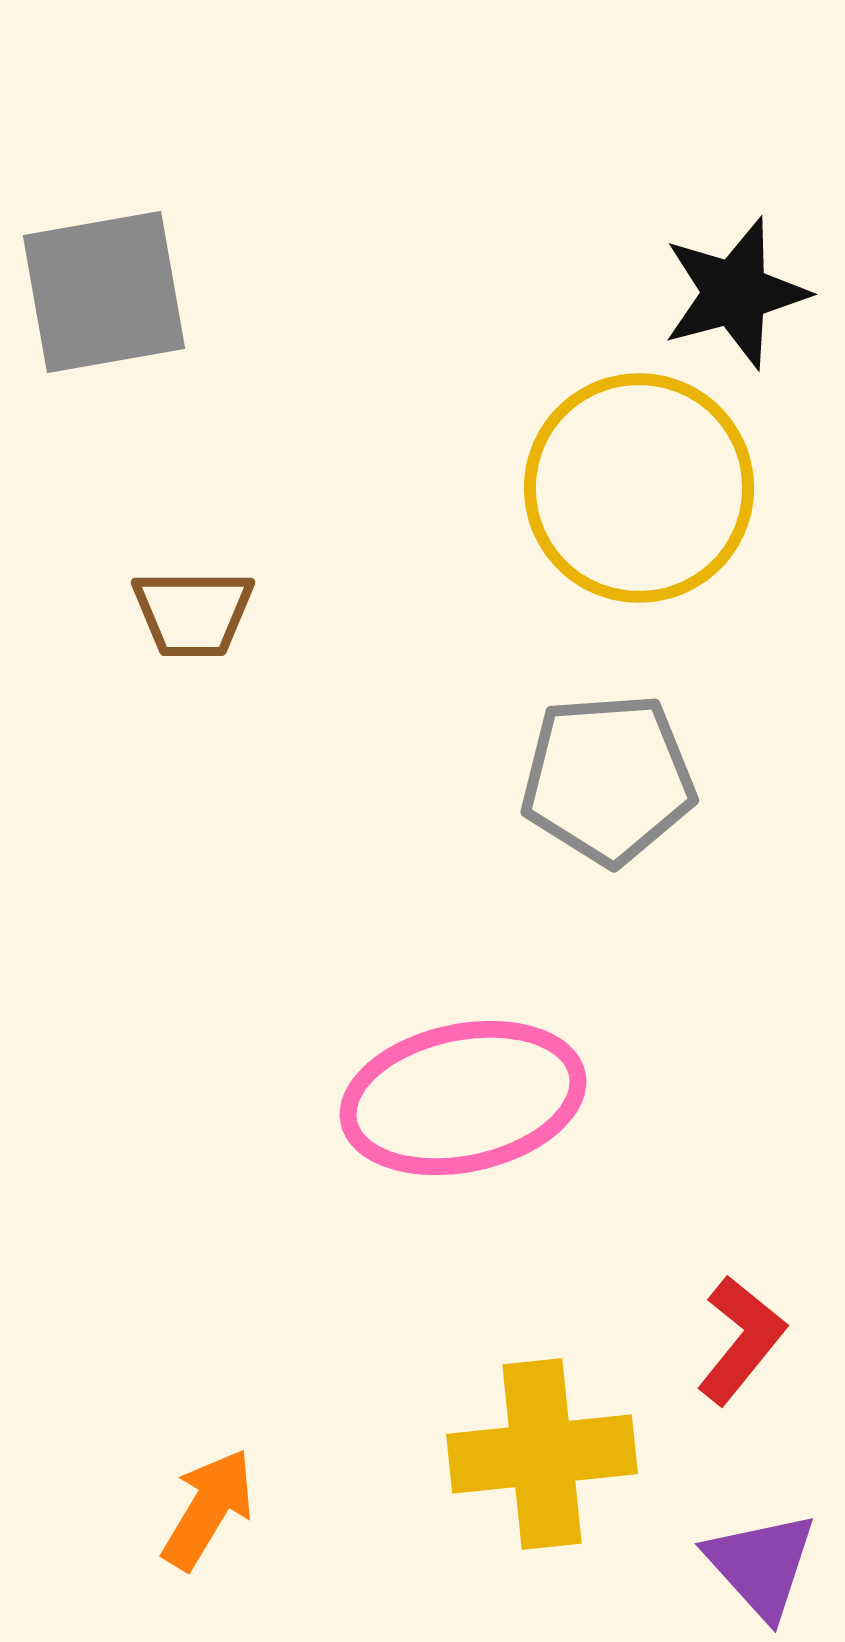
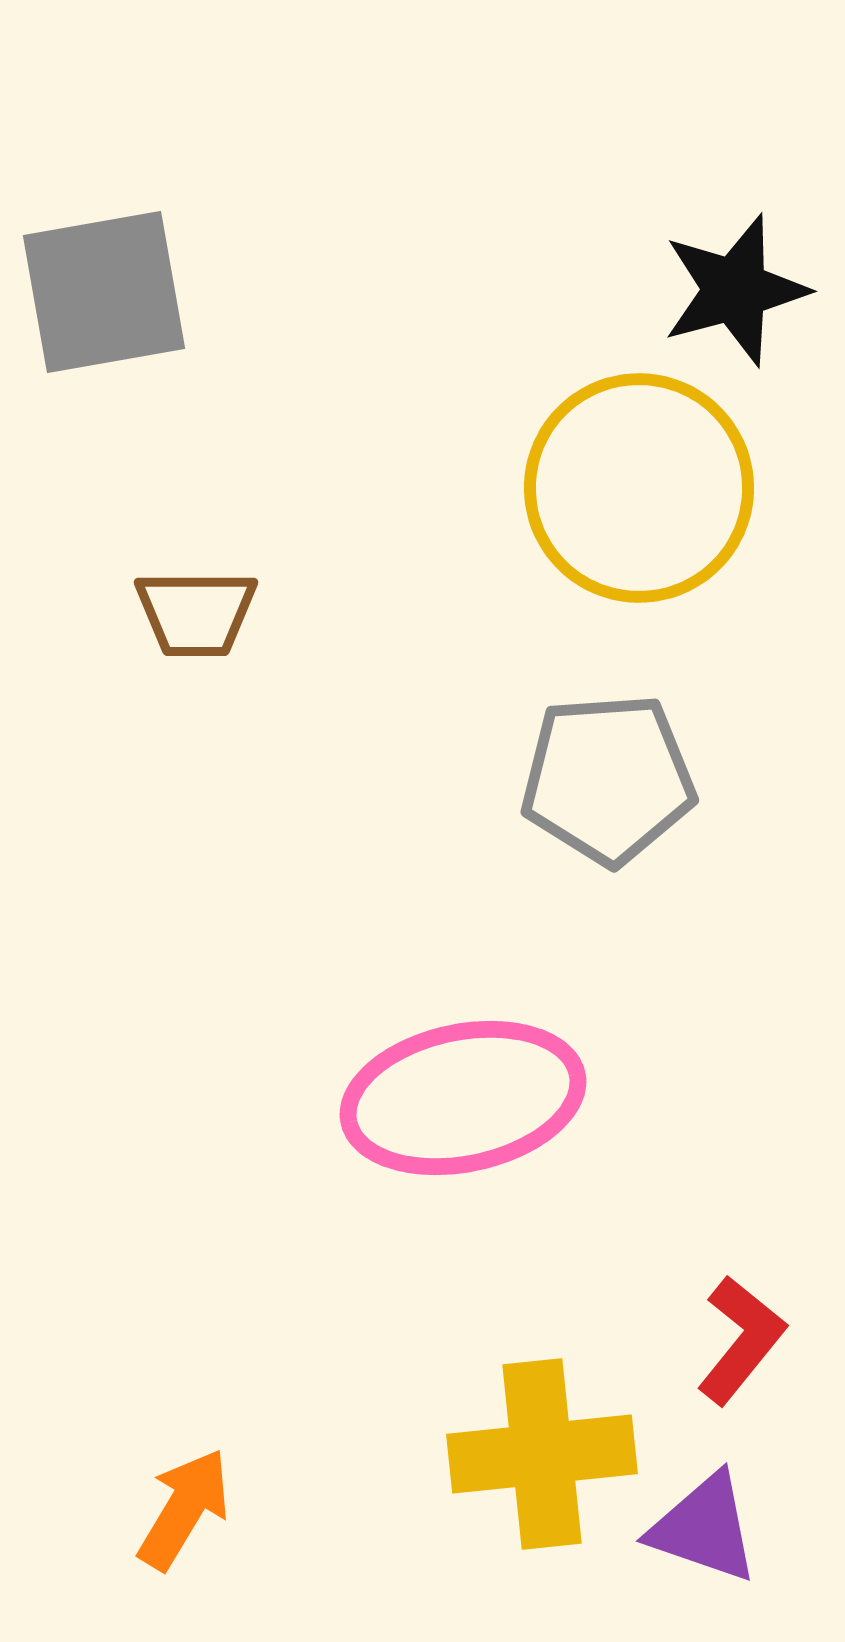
black star: moved 3 px up
brown trapezoid: moved 3 px right
orange arrow: moved 24 px left
purple triangle: moved 57 px left, 37 px up; rotated 29 degrees counterclockwise
